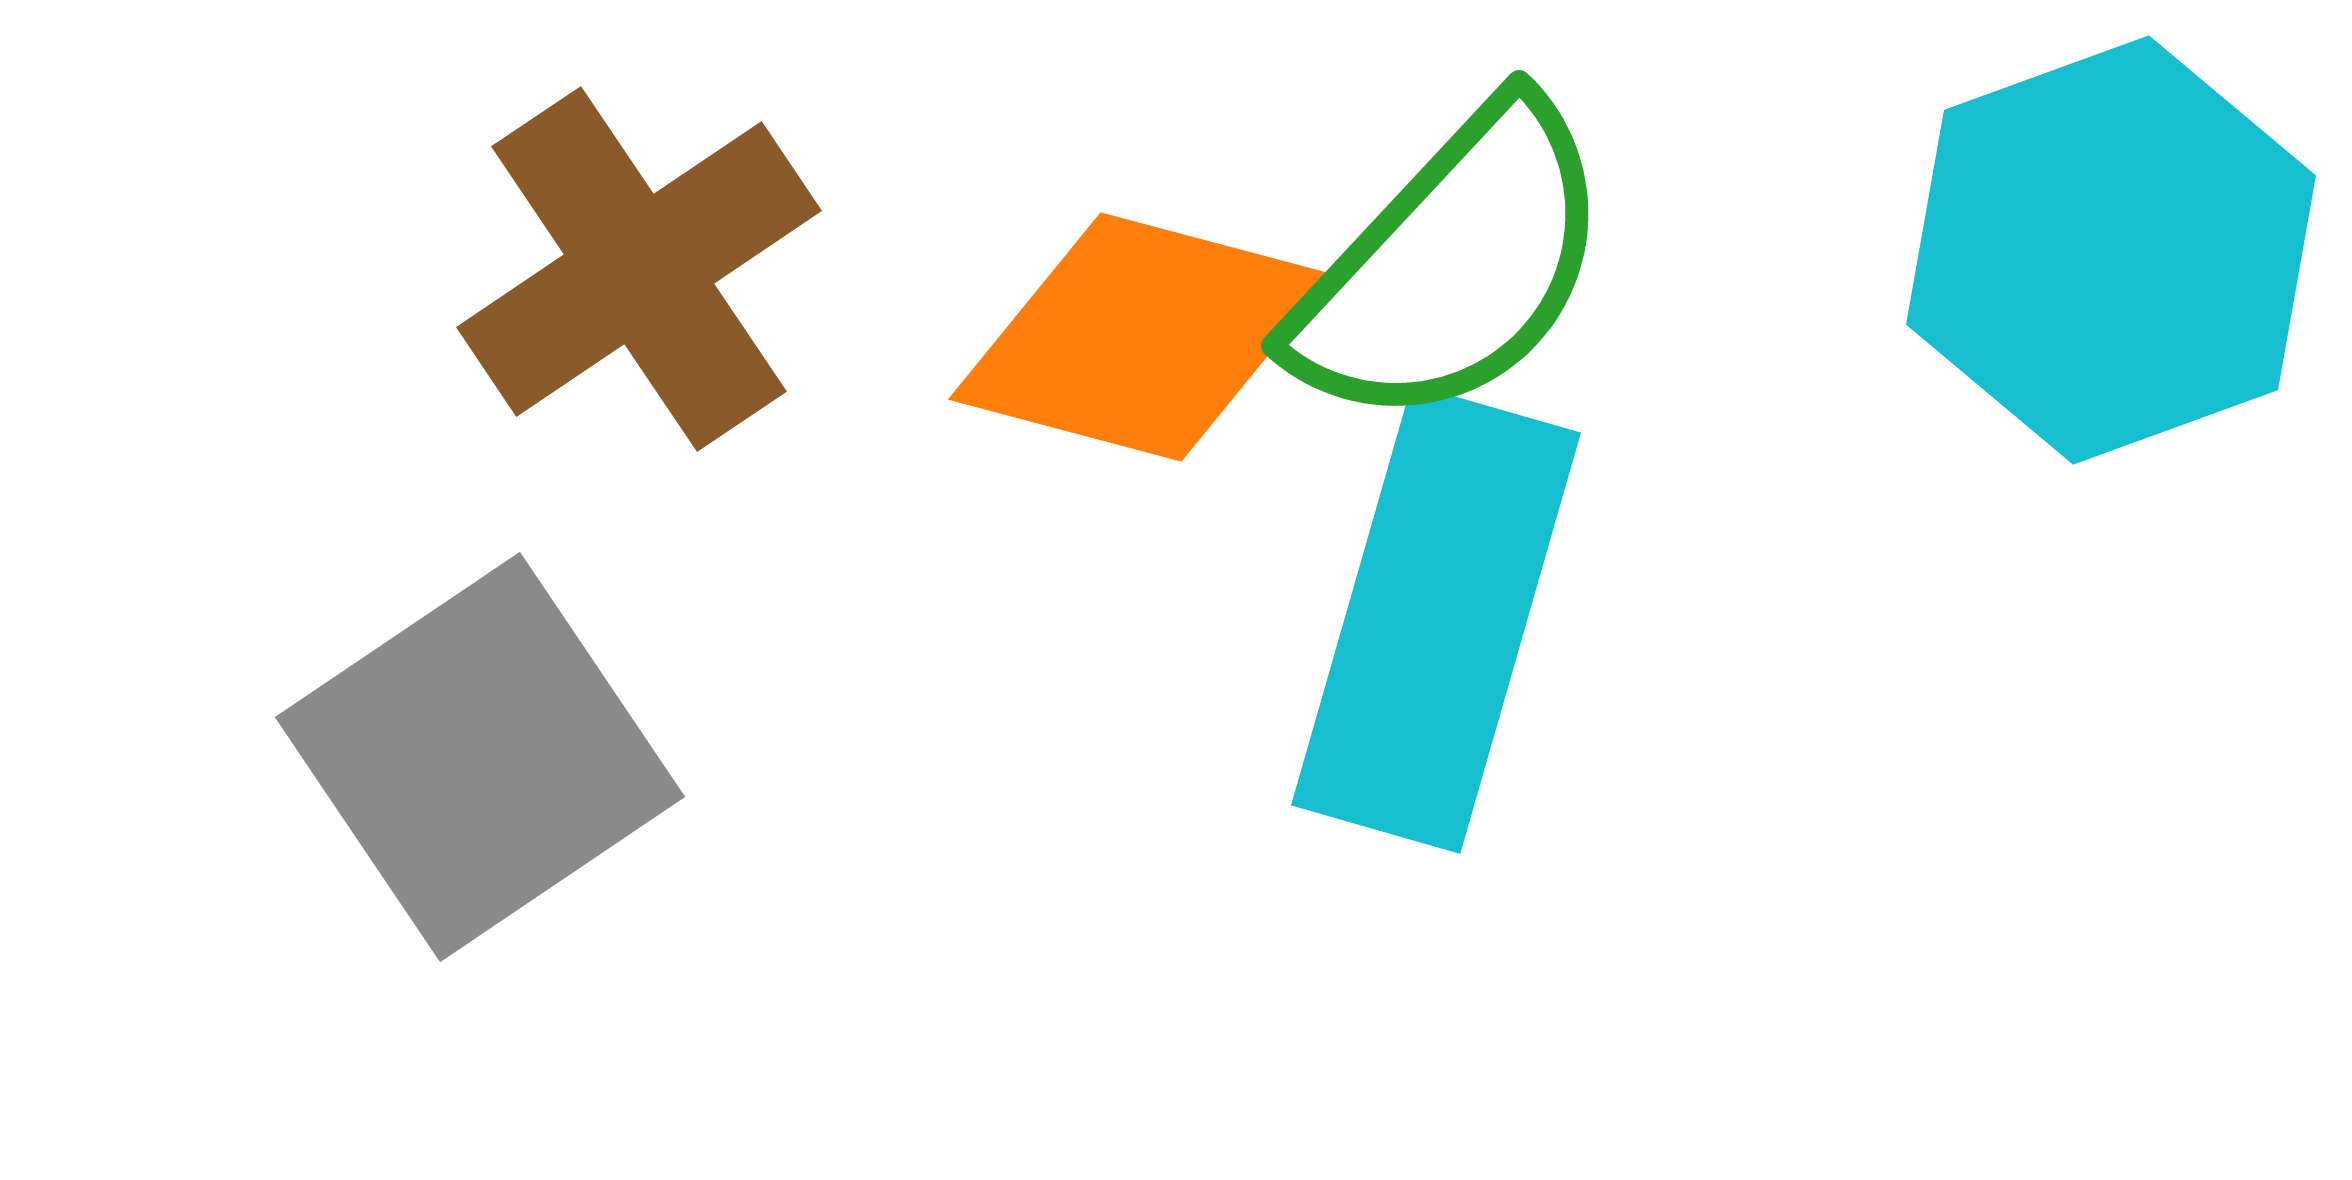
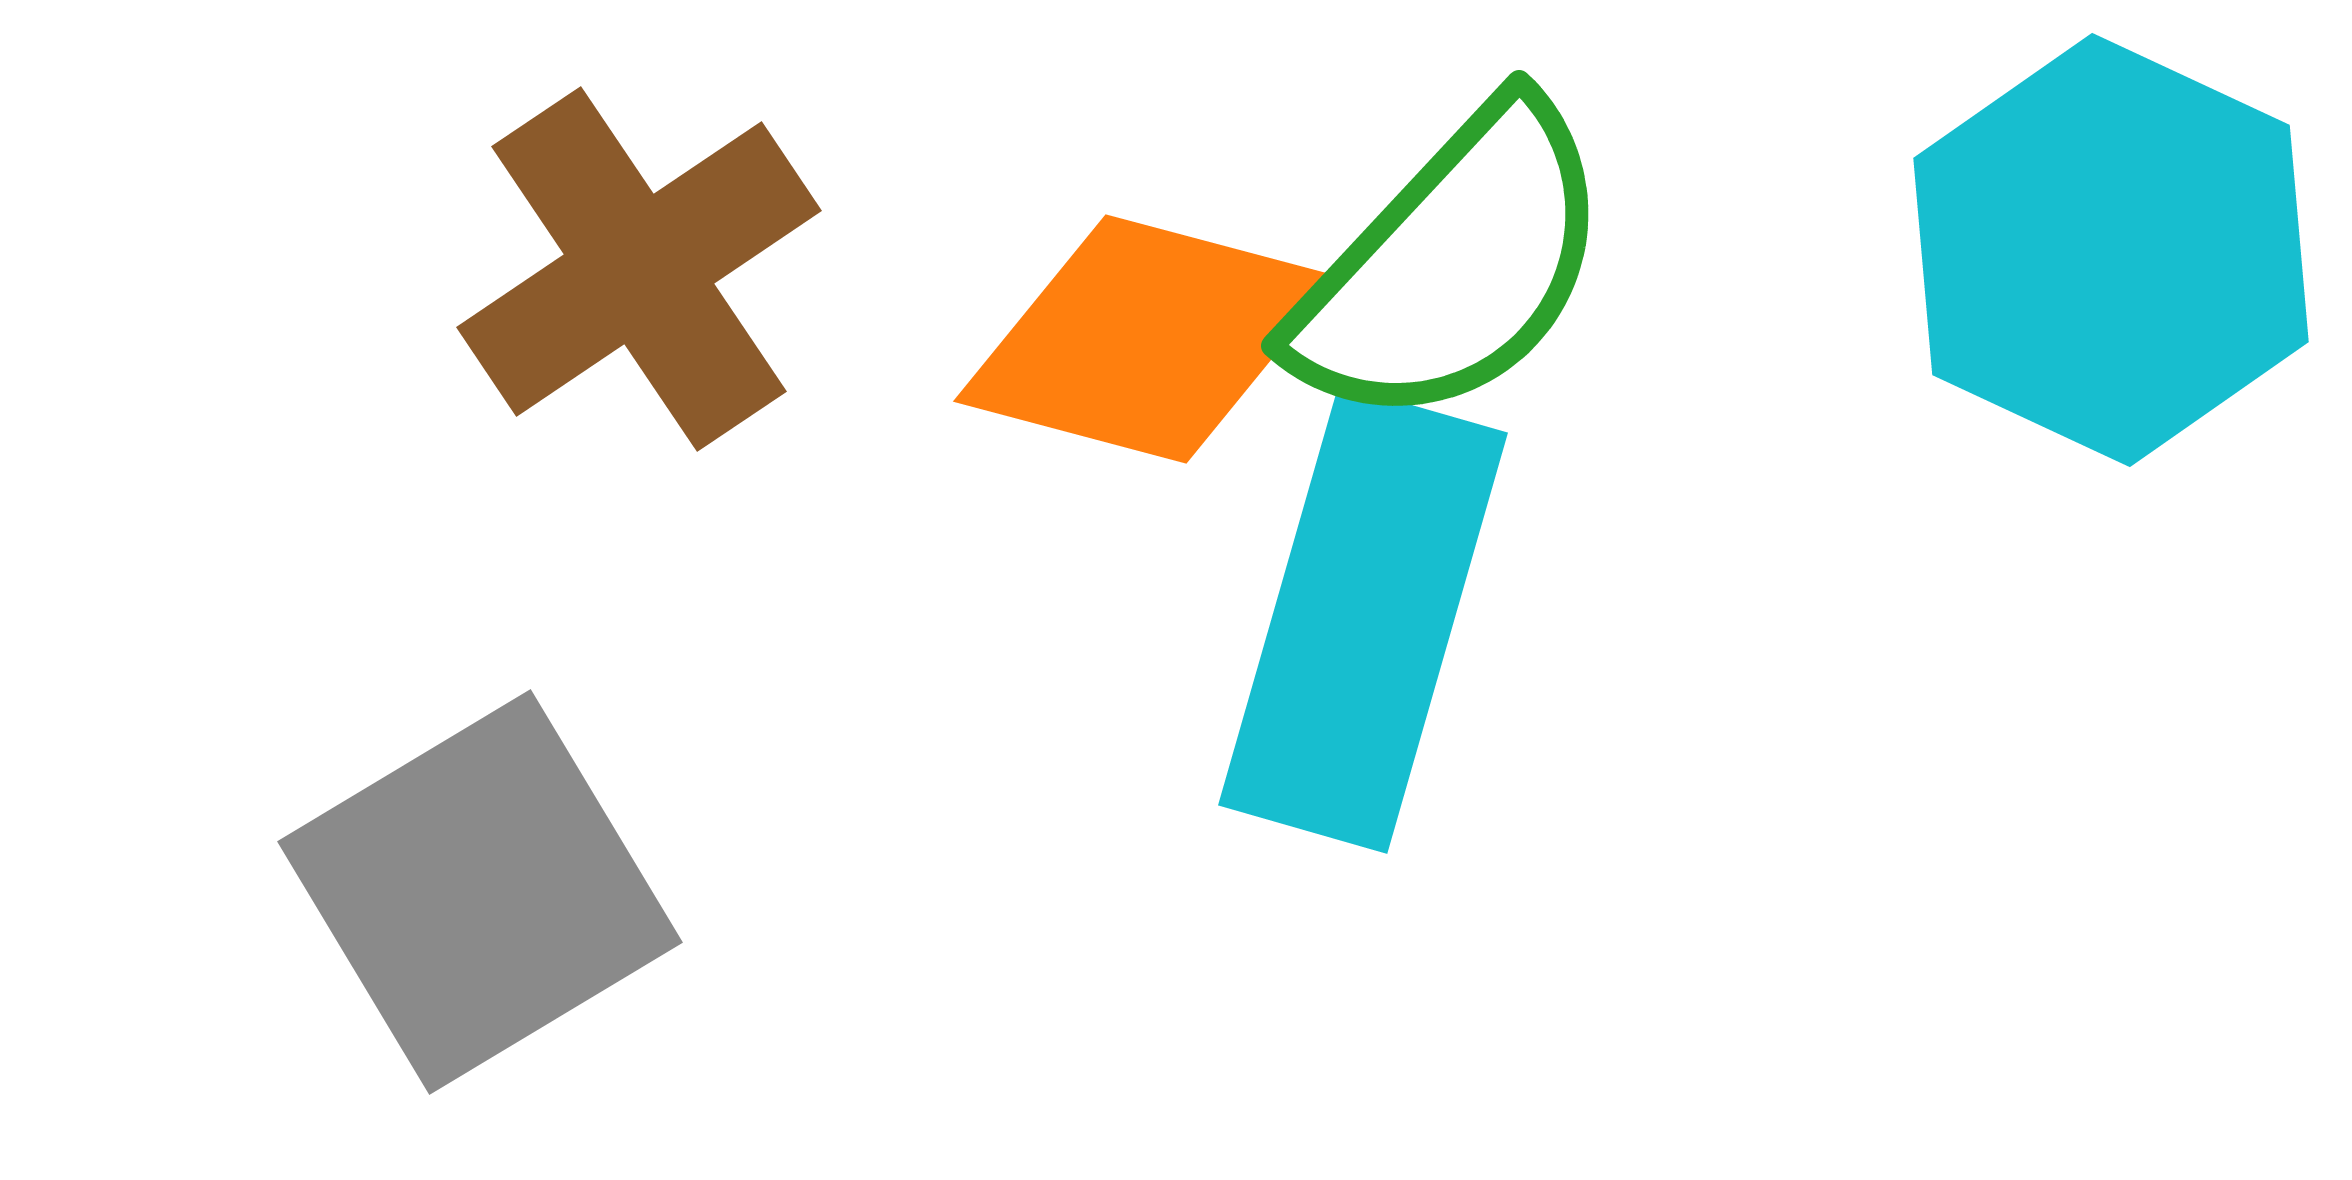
cyan hexagon: rotated 15 degrees counterclockwise
orange diamond: moved 5 px right, 2 px down
cyan rectangle: moved 73 px left
gray square: moved 135 px down; rotated 3 degrees clockwise
